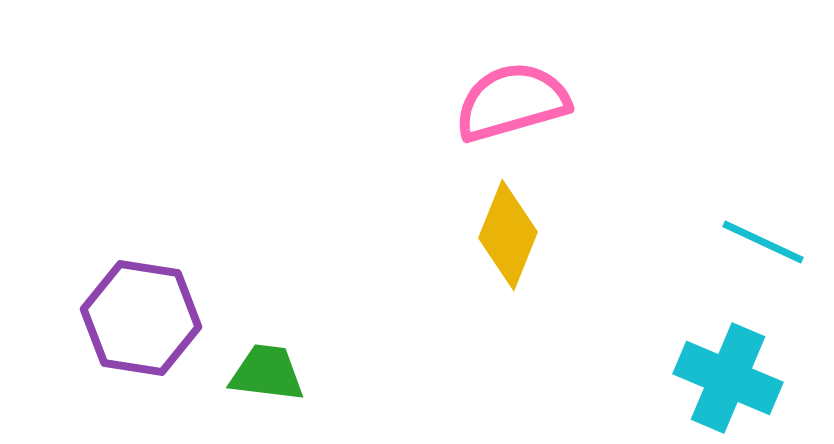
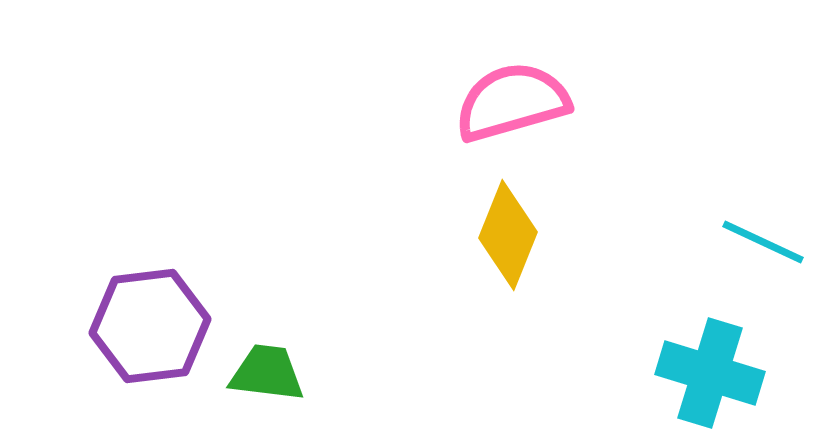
purple hexagon: moved 9 px right, 8 px down; rotated 16 degrees counterclockwise
cyan cross: moved 18 px left, 5 px up; rotated 6 degrees counterclockwise
